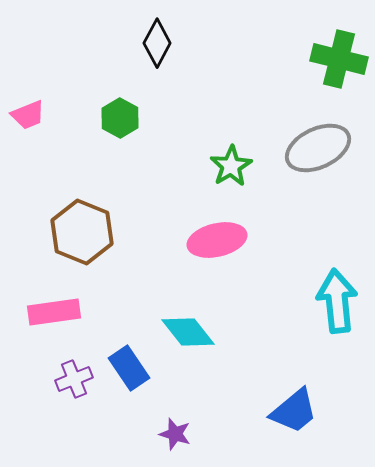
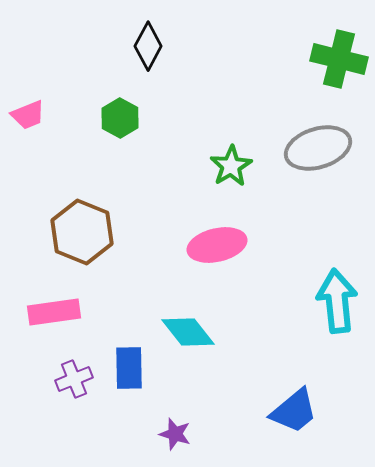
black diamond: moved 9 px left, 3 px down
gray ellipse: rotated 8 degrees clockwise
pink ellipse: moved 5 px down
blue rectangle: rotated 33 degrees clockwise
